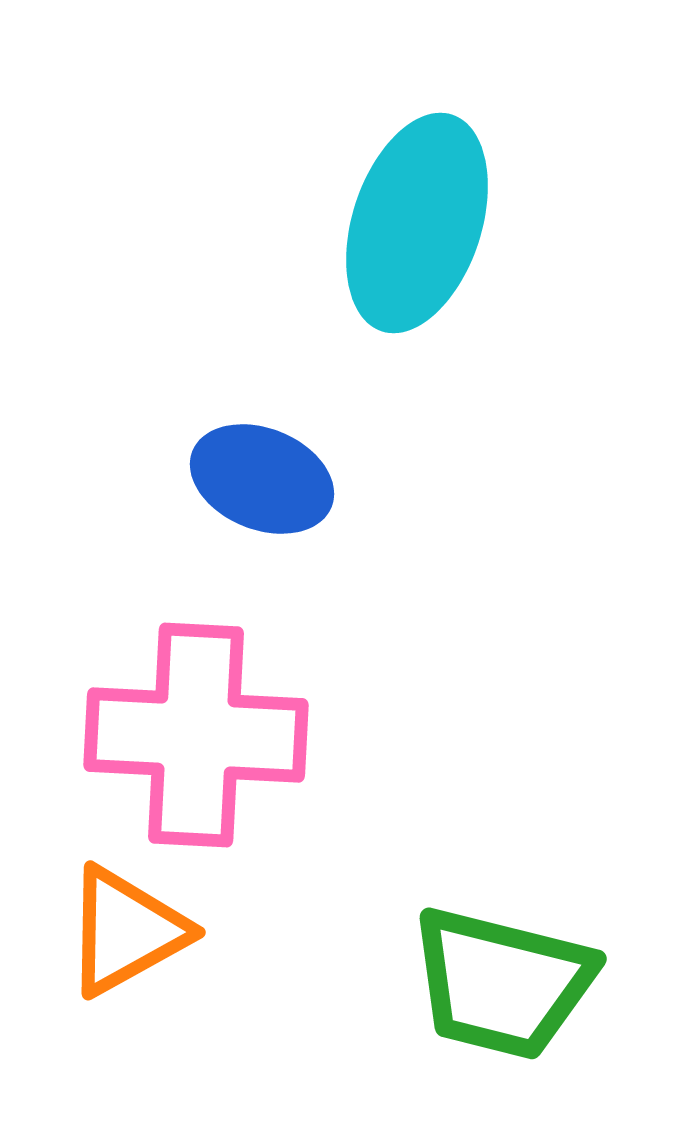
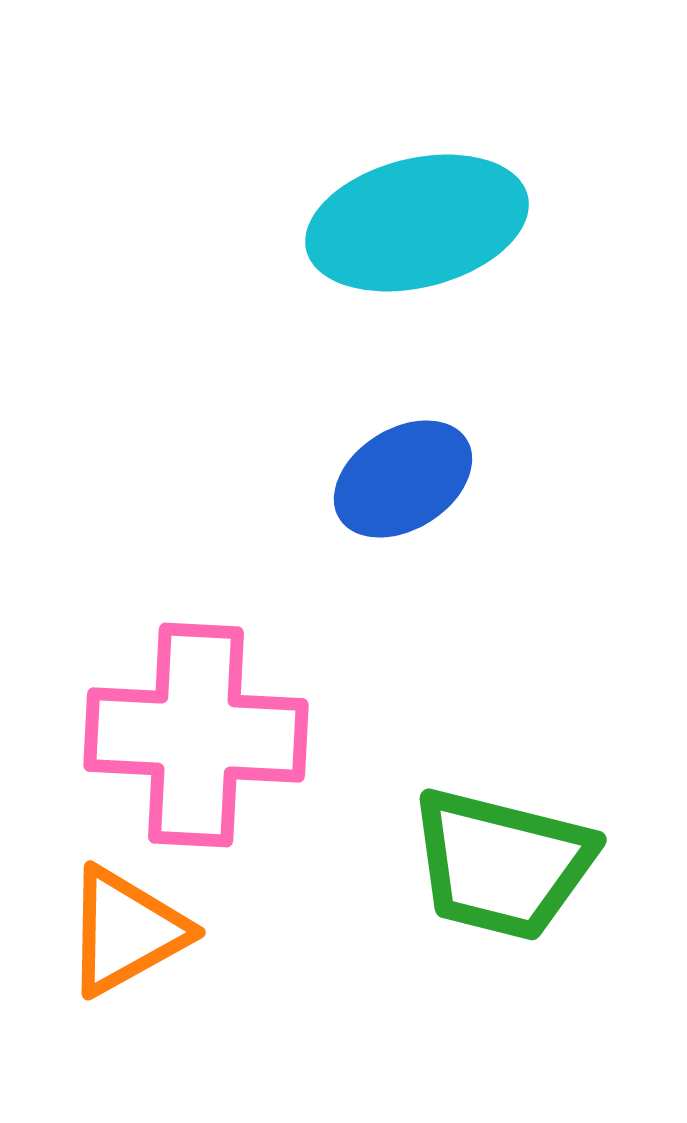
cyan ellipse: rotated 58 degrees clockwise
blue ellipse: moved 141 px right; rotated 54 degrees counterclockwise
green trapezoid: moved 119 px up
